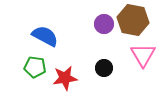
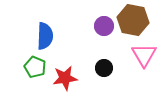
purple circle: moved 2 px down
blue semicircle: rotated 64 degrees clockwise
pink triangle: moved 1 px right
green pentagon: rotated 15 degrees clockwise
